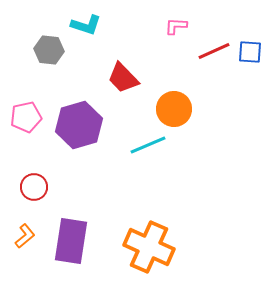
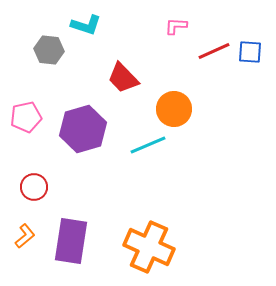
purple hexagon: moved 4 px right, 4 px down
